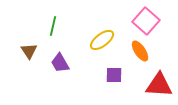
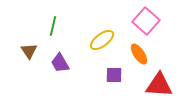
orange ellipse: moved 1 px left, 3 px down
